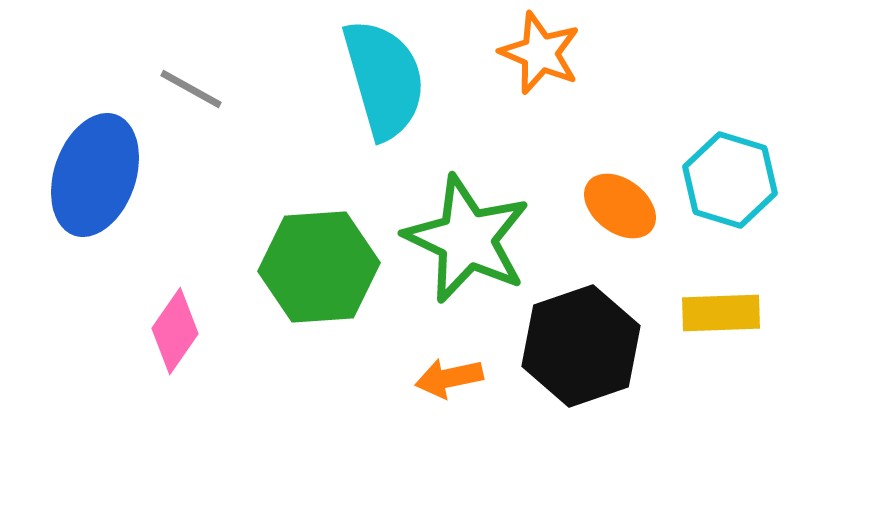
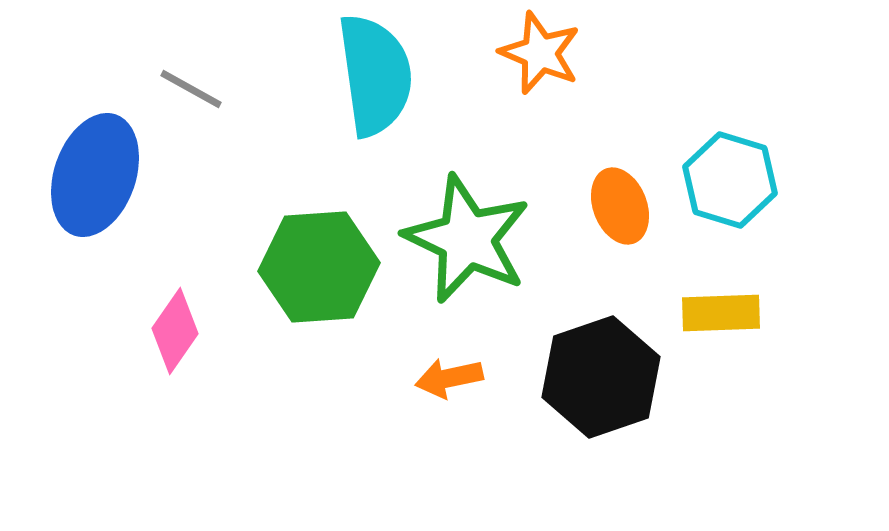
cyan semicircle: moved 9 px left, 4 px up; rotated 8 degrees clockwise
orange ellipse: rotated 32 degrees clockwise
black hexagon: moved 20 px right, 31 px down
